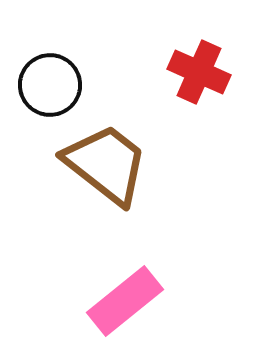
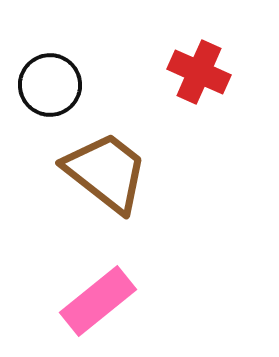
brown trapezoid: moved 8 px down
pink rectangle: moved 27 px left
